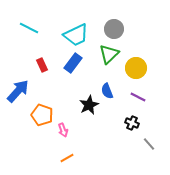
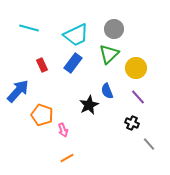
cyan line: rotated 12 degrees counterclockwise
purple line: rotated 21 degrees clockwise
